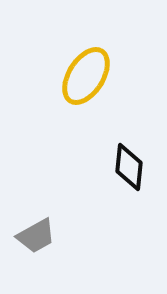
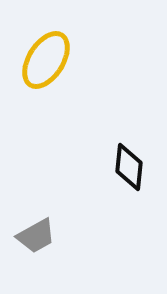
yellow ellipse: moved 40 px left, 16 px up
